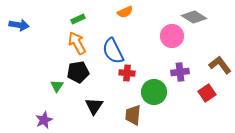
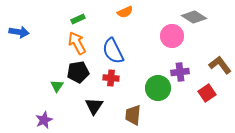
blue arrow: moved 7 px down
red cross: moved 16 px left, 5 px down
green circle: moved 4 px right, 4 px up
